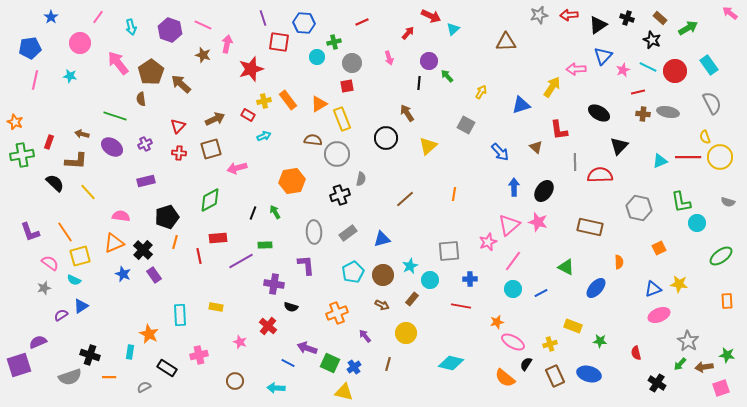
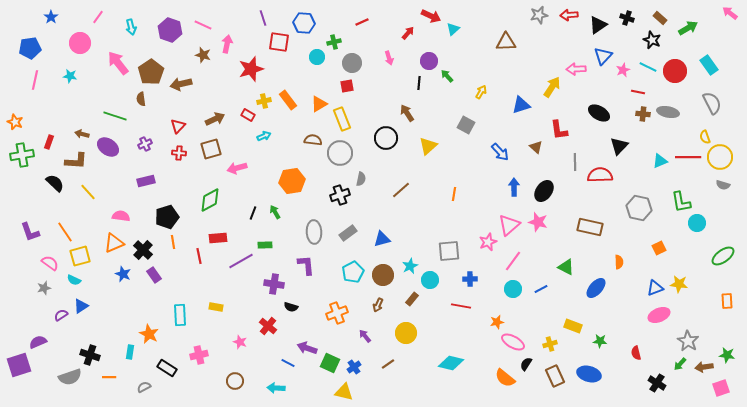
brown arrow at (181, 84): rotated 55 degrees counterclockwise
red line at (638, 92): rotated 24 degrees clockwise
purple ellipse at (112, 147): moved 4 px left
gray circle at (337, 154): moved 3 px right, 1 px up
brown line at (405, 199): moved 4 px left, 9 px up
gray semicircle at (728, 202): moved 5 px left, 17 px up
orange line at (175, 242): moved 2 px left; rotated 24 degrees counterclockwise
green ellipse at (721, 256): moved 2 px right
blue triangle at (653, 289): moved 2 px right, 1 px up
blue line at (541, 293): moved 4 px up
brown arrow at (382, 305): moved 4 px left; rotated 88 degrees clockwise
brown line at (388, 364): rotated 40 degrees clockwise
